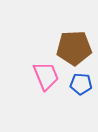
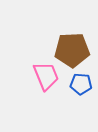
brown pentagon: moved 2 px left, 2 px down
